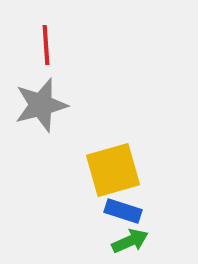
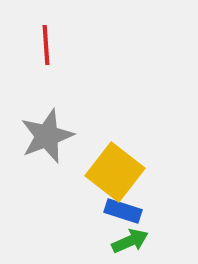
gray star: moved 6 px right, 31 px down; rotated 6 degrees counterclockwise
yellow square: moved 2 px right, 2 px down; rotated 36 degrees counterclockwise
